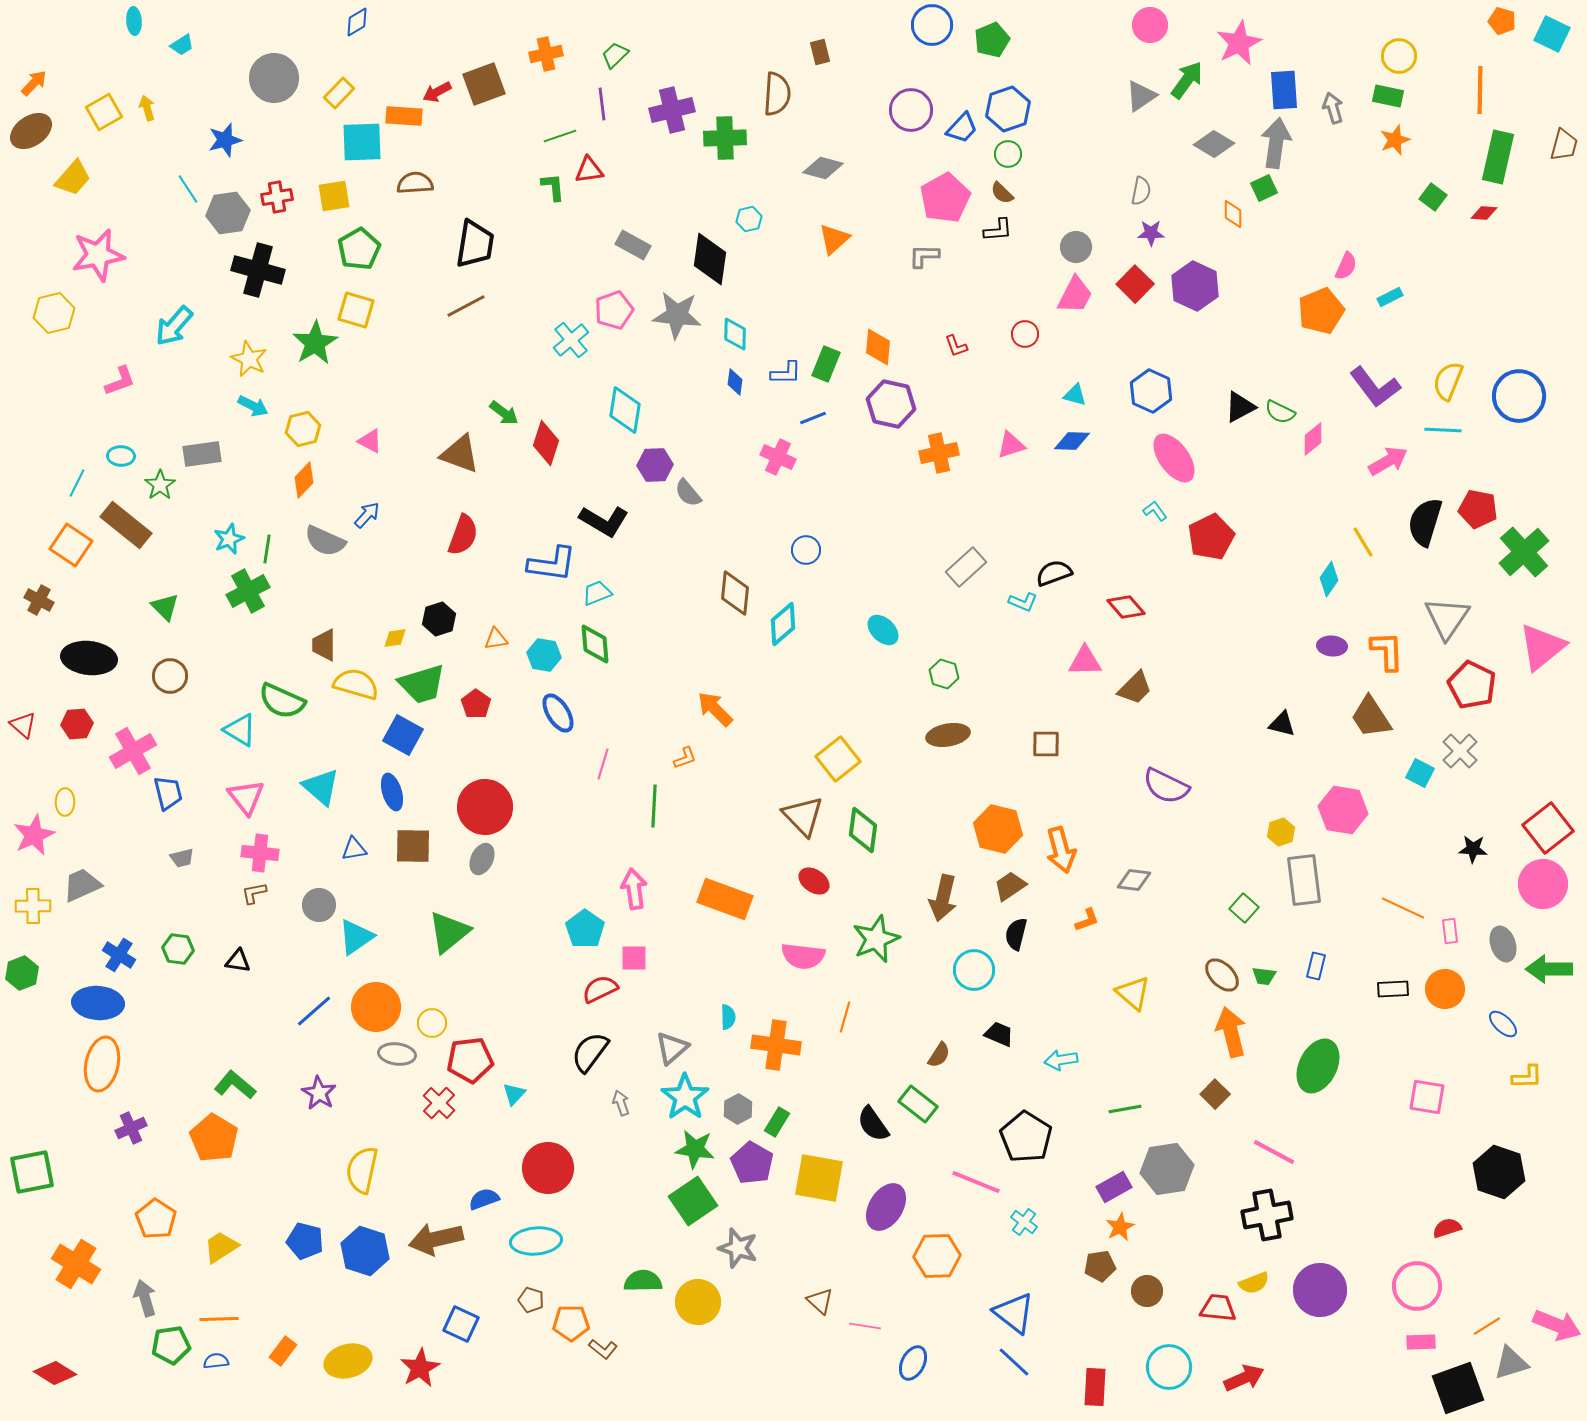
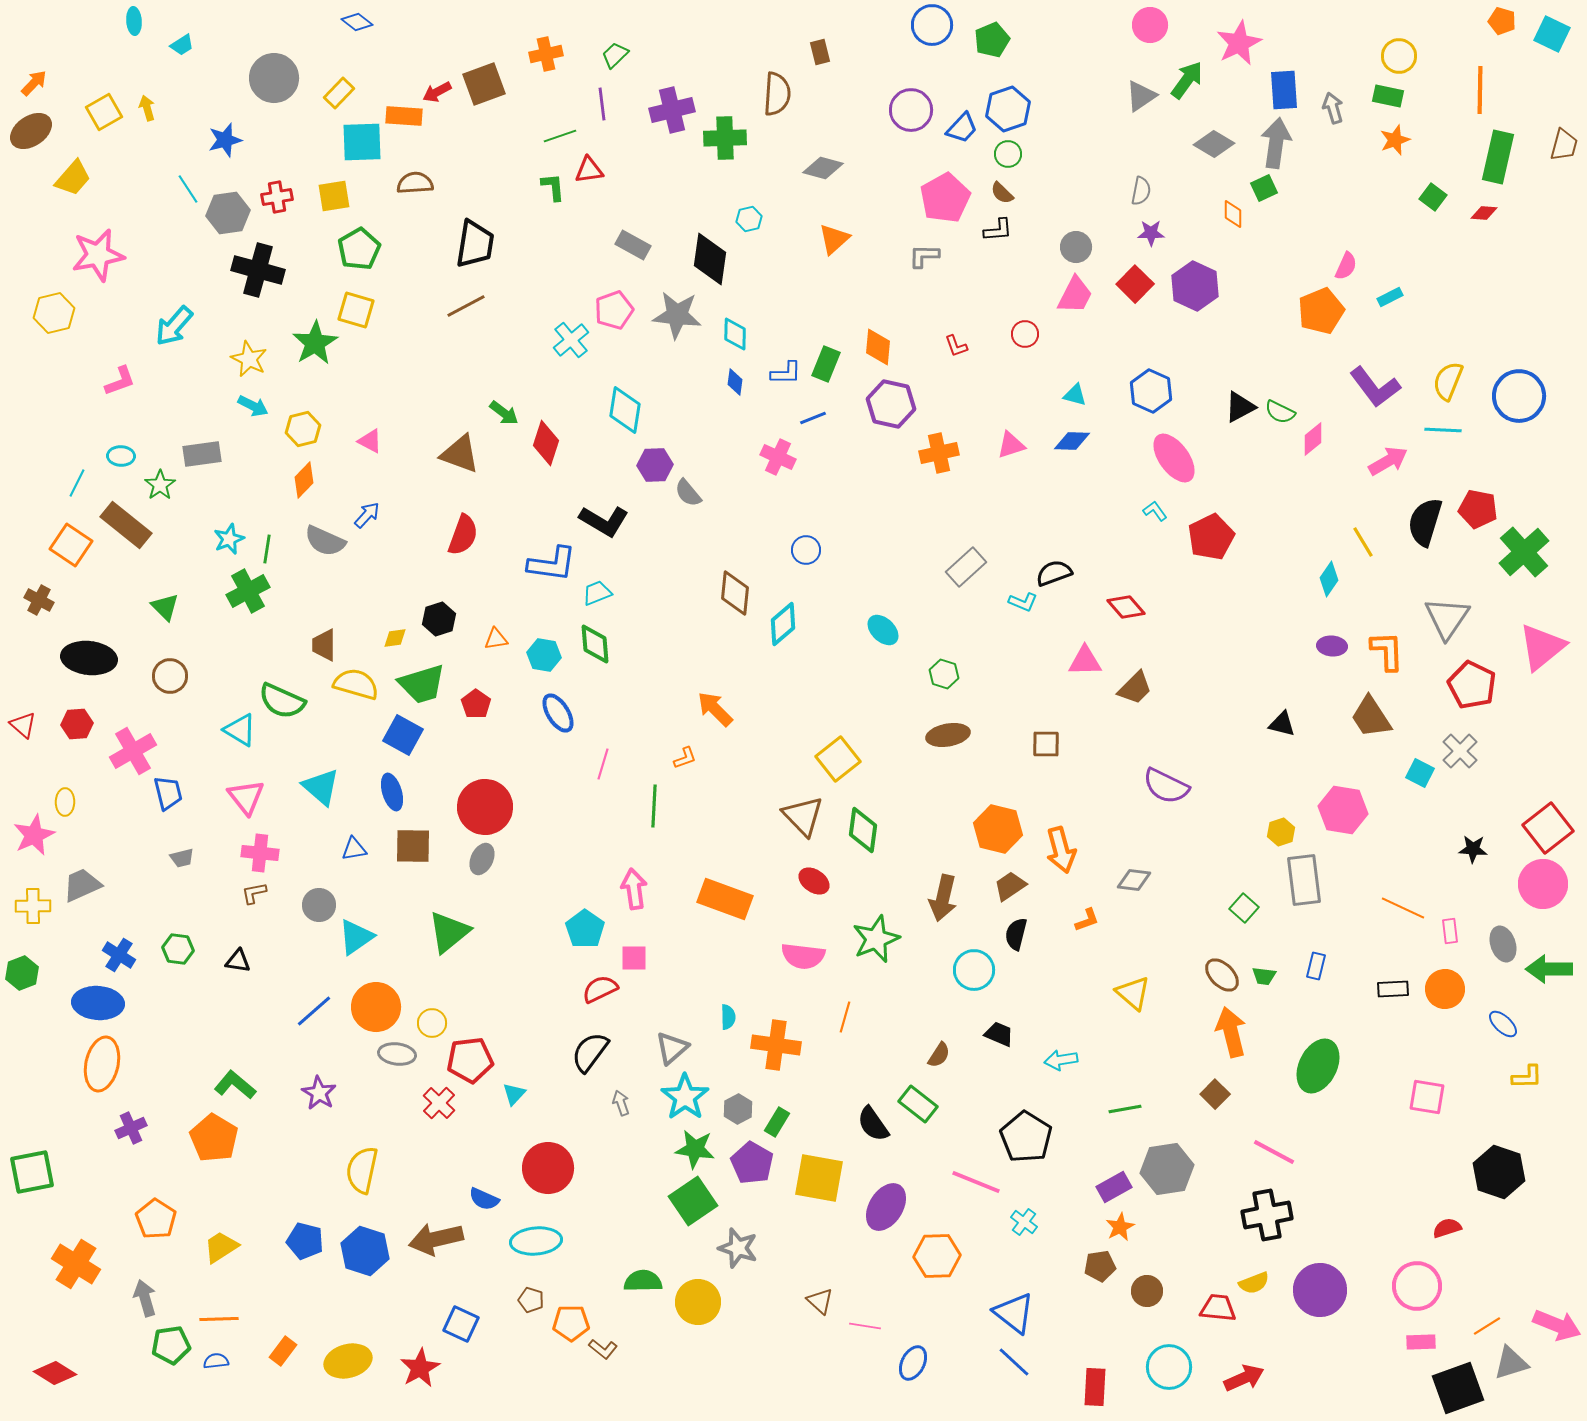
blue diamond at (357, 22): rotated 68 degrees clockwise
blue semicircle at (484, 1199): rotated 136 degrees counterclockwise
